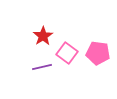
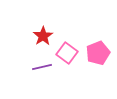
pink pentagon: rotated 30 degrees counterclockwise
